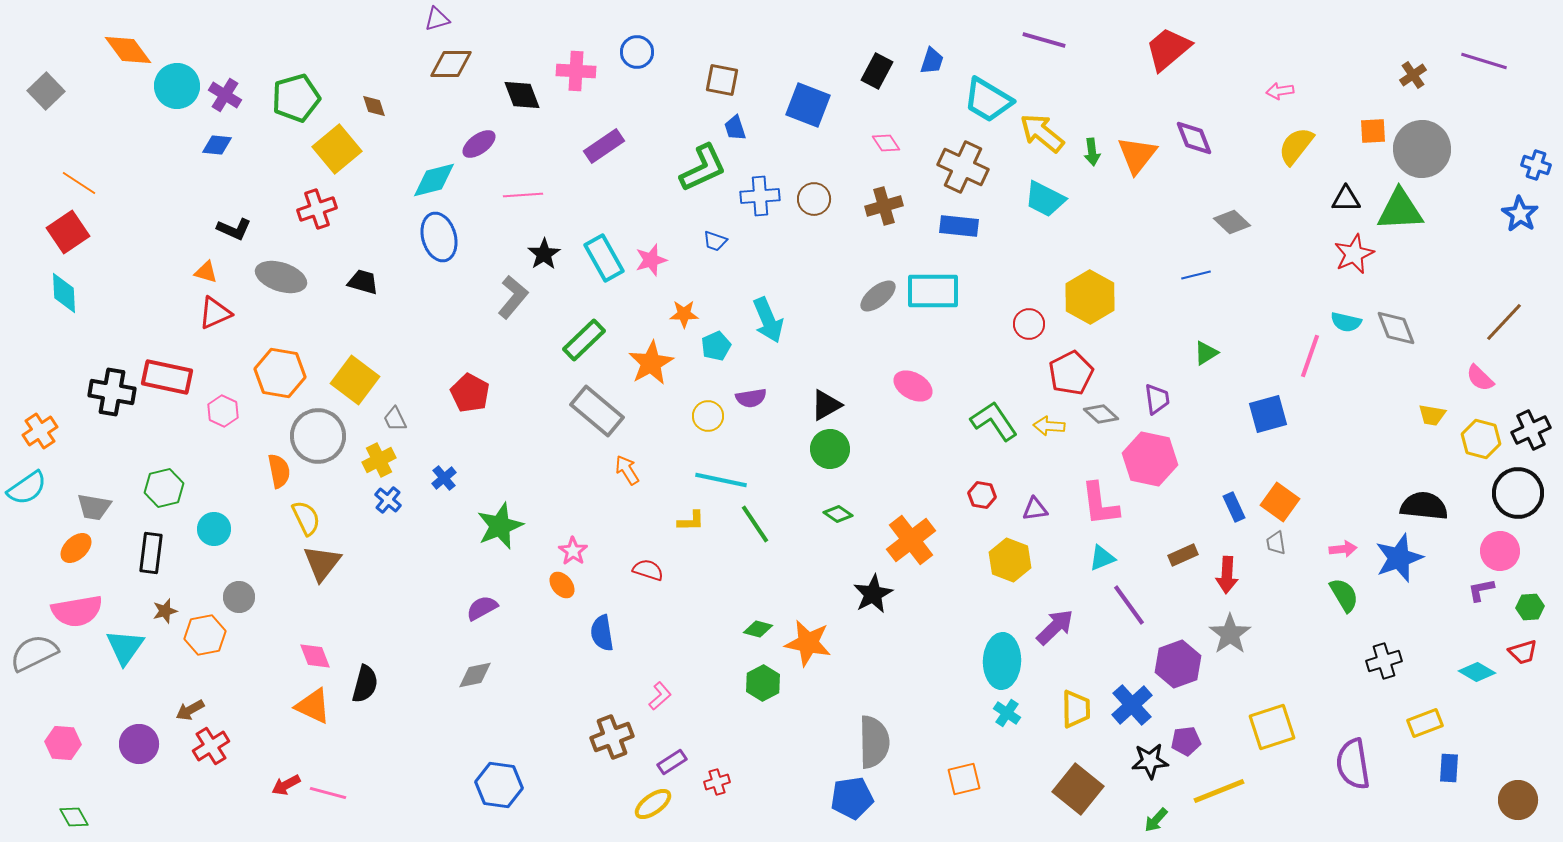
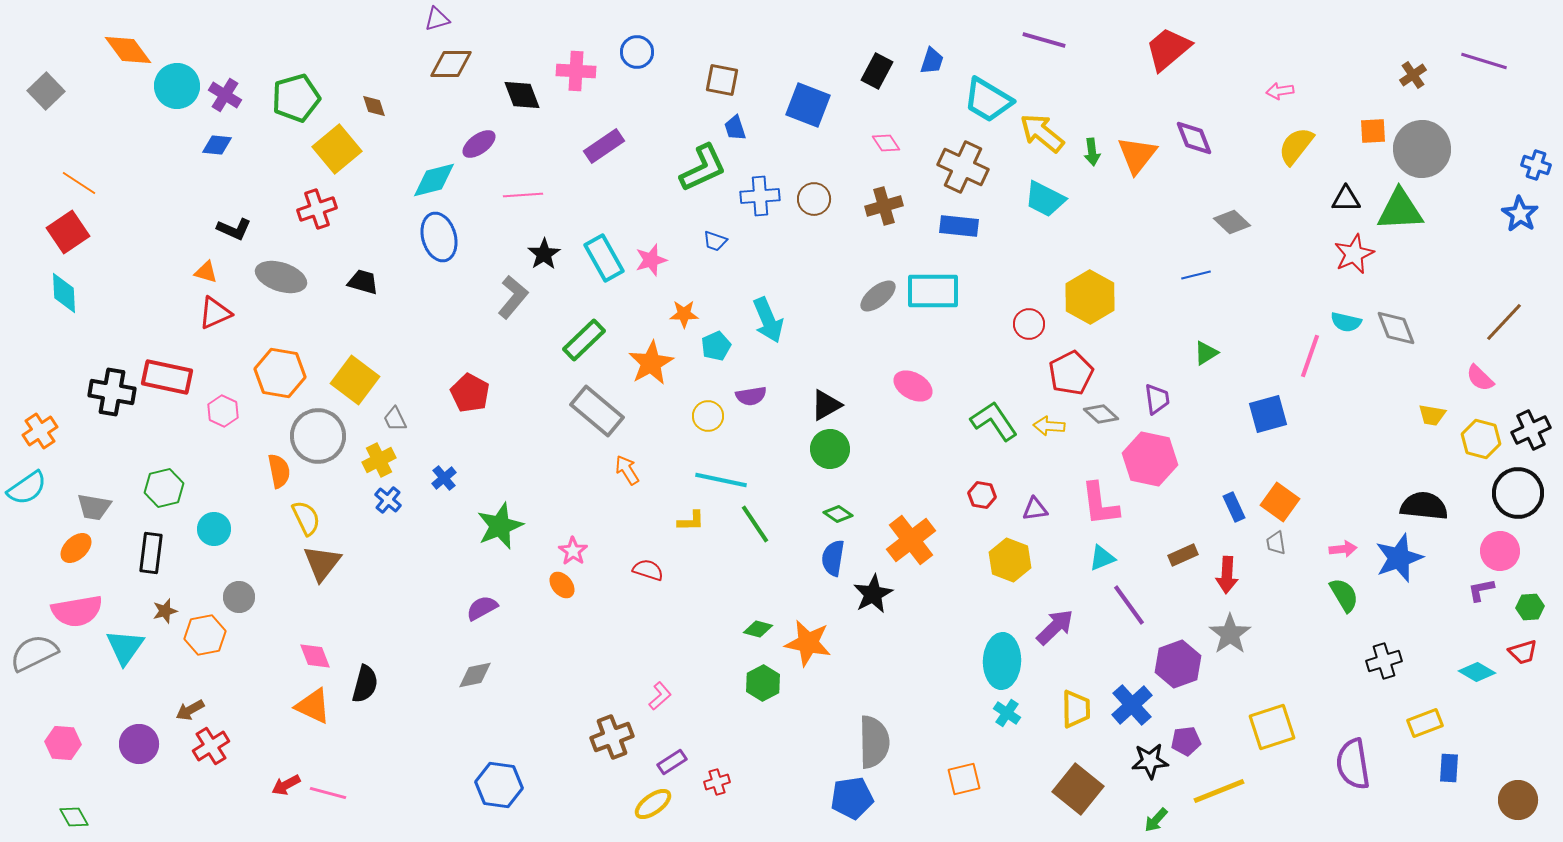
purple semicircle at (751, 398): moved 2 px up
blue semicircle at (602, 633): moved 231 px right, 75 px up; rotated 18 degrees clockwise
